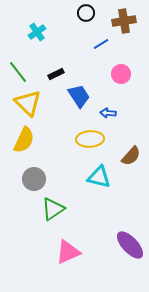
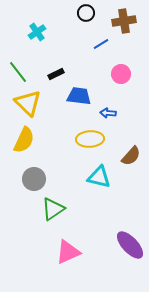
blue trapezoid: rotated 50 degrees counterclockwise
